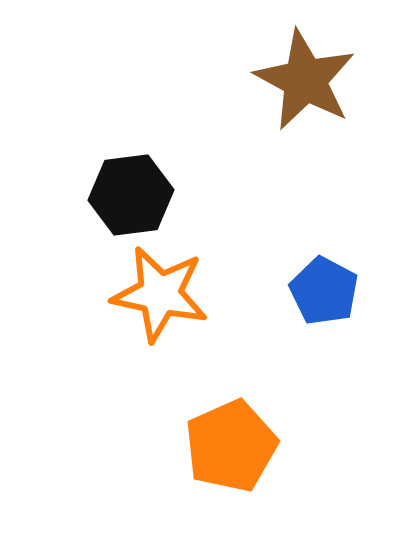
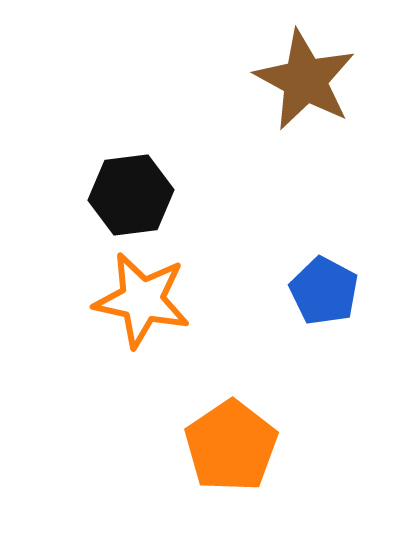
orange star: moved 18 px left, 6 px down
orange pentagon: rotated 10 degrees counterclockwise
